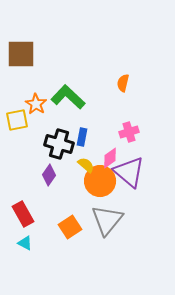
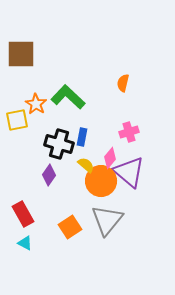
pink diamond: rotated 15 degrees counterclockwise
orange circle: moved 1 px right
